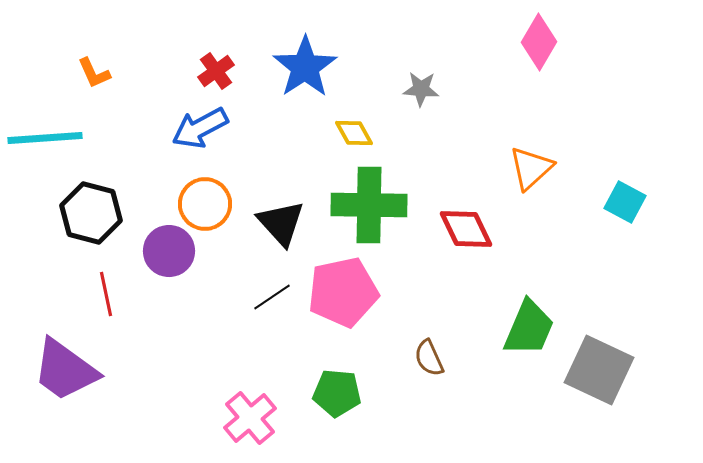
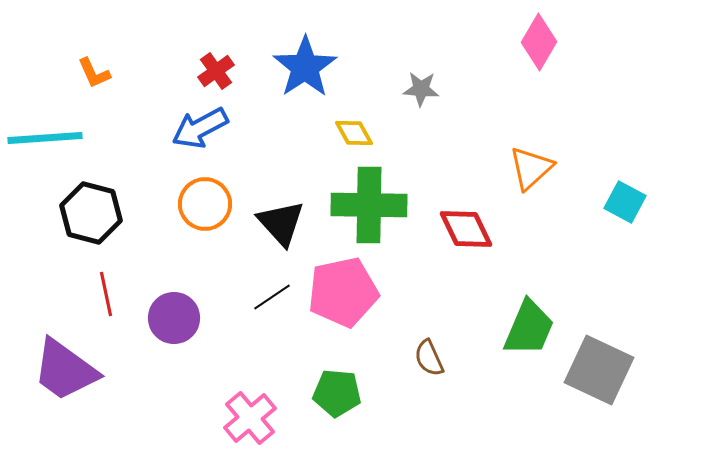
purple circle: moved 5 px right, 67 px down
